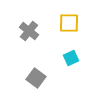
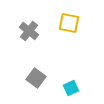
yellow square: rotated 10 degrees clockwise
cyan square: moved 30 px down
